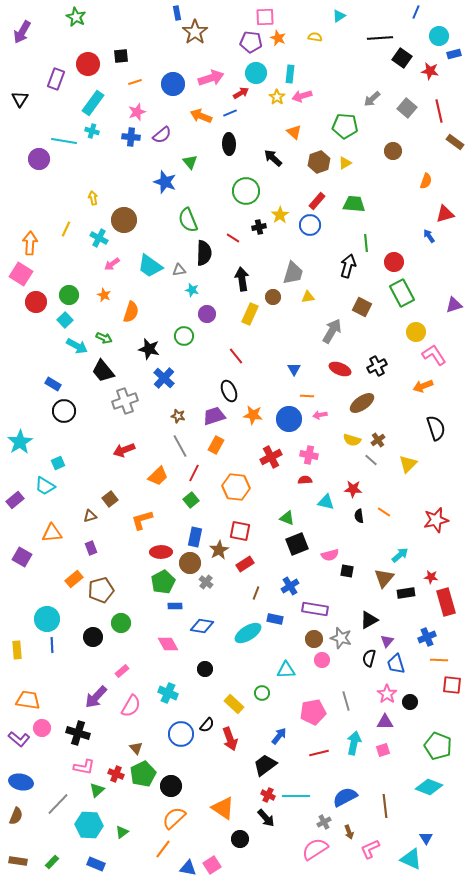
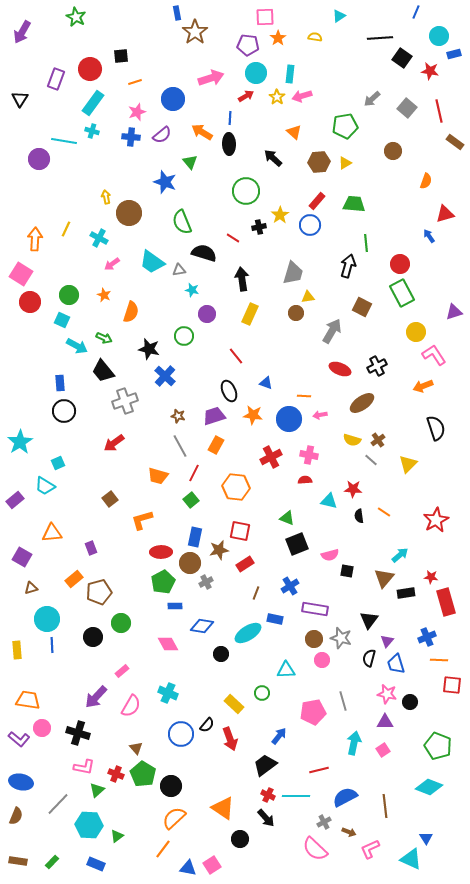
orange star at (278, 38): rotated 14 degrees clockwise
purple pentagon at (251, 42): moved 3 px left, 3 px down
red circle at (88, 64): moved 2 px right, 5 px down
blue circle at (173, 84): moved 15 px down
red arrow at (241, 93): moved 5 px right, 3 px down
blue line at (230, 113): moved 5 px down; rotated 64 degrees counterclockwise
orange arrow at (201, 116): moved 1 px right, 16 px down; rotated 10 degrees clockwise
green pentagon at (345, 126): rotated 15 degrees counterclockwise
brown hexagon at (319, 162): rotated 15 degrees clockwise
yellow arrow at (93, 198): moved 13 px right, 1 px up
brown circle at (124, 220): moved 5 px right, 7 px up
green semicircle at (188, 220): moved 6 px left, 2 px down
orange arrow at (30, 243): moved 5 px right, 4 px up
black semicircle at (204, 253): rotated 75 degrees counterclockwise
red circle at (394, 262): moved 6 px right, 2 px down
cyan trapezoid at (150, 266): moved 2 px right, 4 px up
brown circle at (273, 297): moved 23 px right, 16 px down
red circle at (36, 302): moved 6 px left
purple triangle at (454, 305): moved 7 px down
cyan square at (65, 320): moved 3 px left; rotated 21 degrees counterclockwise
blue triangle at (294, 369): moved 28 px left, 14 px down; rotated 40 degrees counterclockwise
blue cross at (164, 378): moved 1 px right, 2 px up
blue rectangle at (53, 384): moved 7 px right, 1 px up; rotated 56 degrees clockwise
orange line at (307, 396): moved 3 px left
red arrow at (124, 450): moved 10 px left, 7 px up; rotated 15 degrees counterclockwise
orange trapezoid at (158, 476): rotated 60 degrees clockwise
cyan triangle at (326, 502): moved 3 px right, 1 px up
brown triangle at (90, 516): moved 59 px left, 72 px down
red star at (436, 520): rotated 15 degrees counterclockwise
brown star at (219, 550): rotated 18 degrees clockwise
gray cross at (206, 582): rotated 24 degrees clockwise
brown pentagon at (101, 590): moved 2 px left, 2 px down
black triangle at (369, 620): rotated 24 degrees counterclockwise
black circle at (205, 669): moved 16 px right, 15 px up
pink star at (387, 694): rotated 24 degrees counterclockwise
gray line at (346, 701): moved 3 px left
pink square at (383, 750): rotated 16 degrees counterclockwise
red line at (319, 753): moved 17 px down
green pentagon at (143, 774): rotated 15 degrees counterclockwise
green triangle at (122, 832): moved 5 px left, 4 px down
brown arrow at (349, 832): rotated 48 degrees counterclockwise
pink semicircle at (315, 849): rotated 104 degrees counterclockwise
